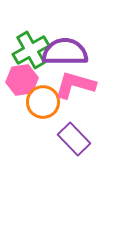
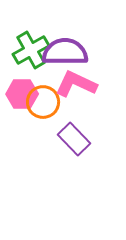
pink hexagon: moved 14 px down; rotated 8 degrees clockwise
pink L-shape: moved 1 px right, 1 px up; rotated 9 degrees clockwise
